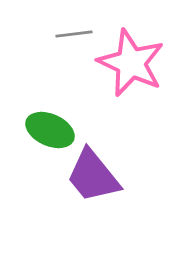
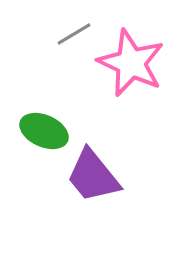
gray line: rotated 24 degrees counterclockwise
green ellipse: moved 6 px left, 1 px down
